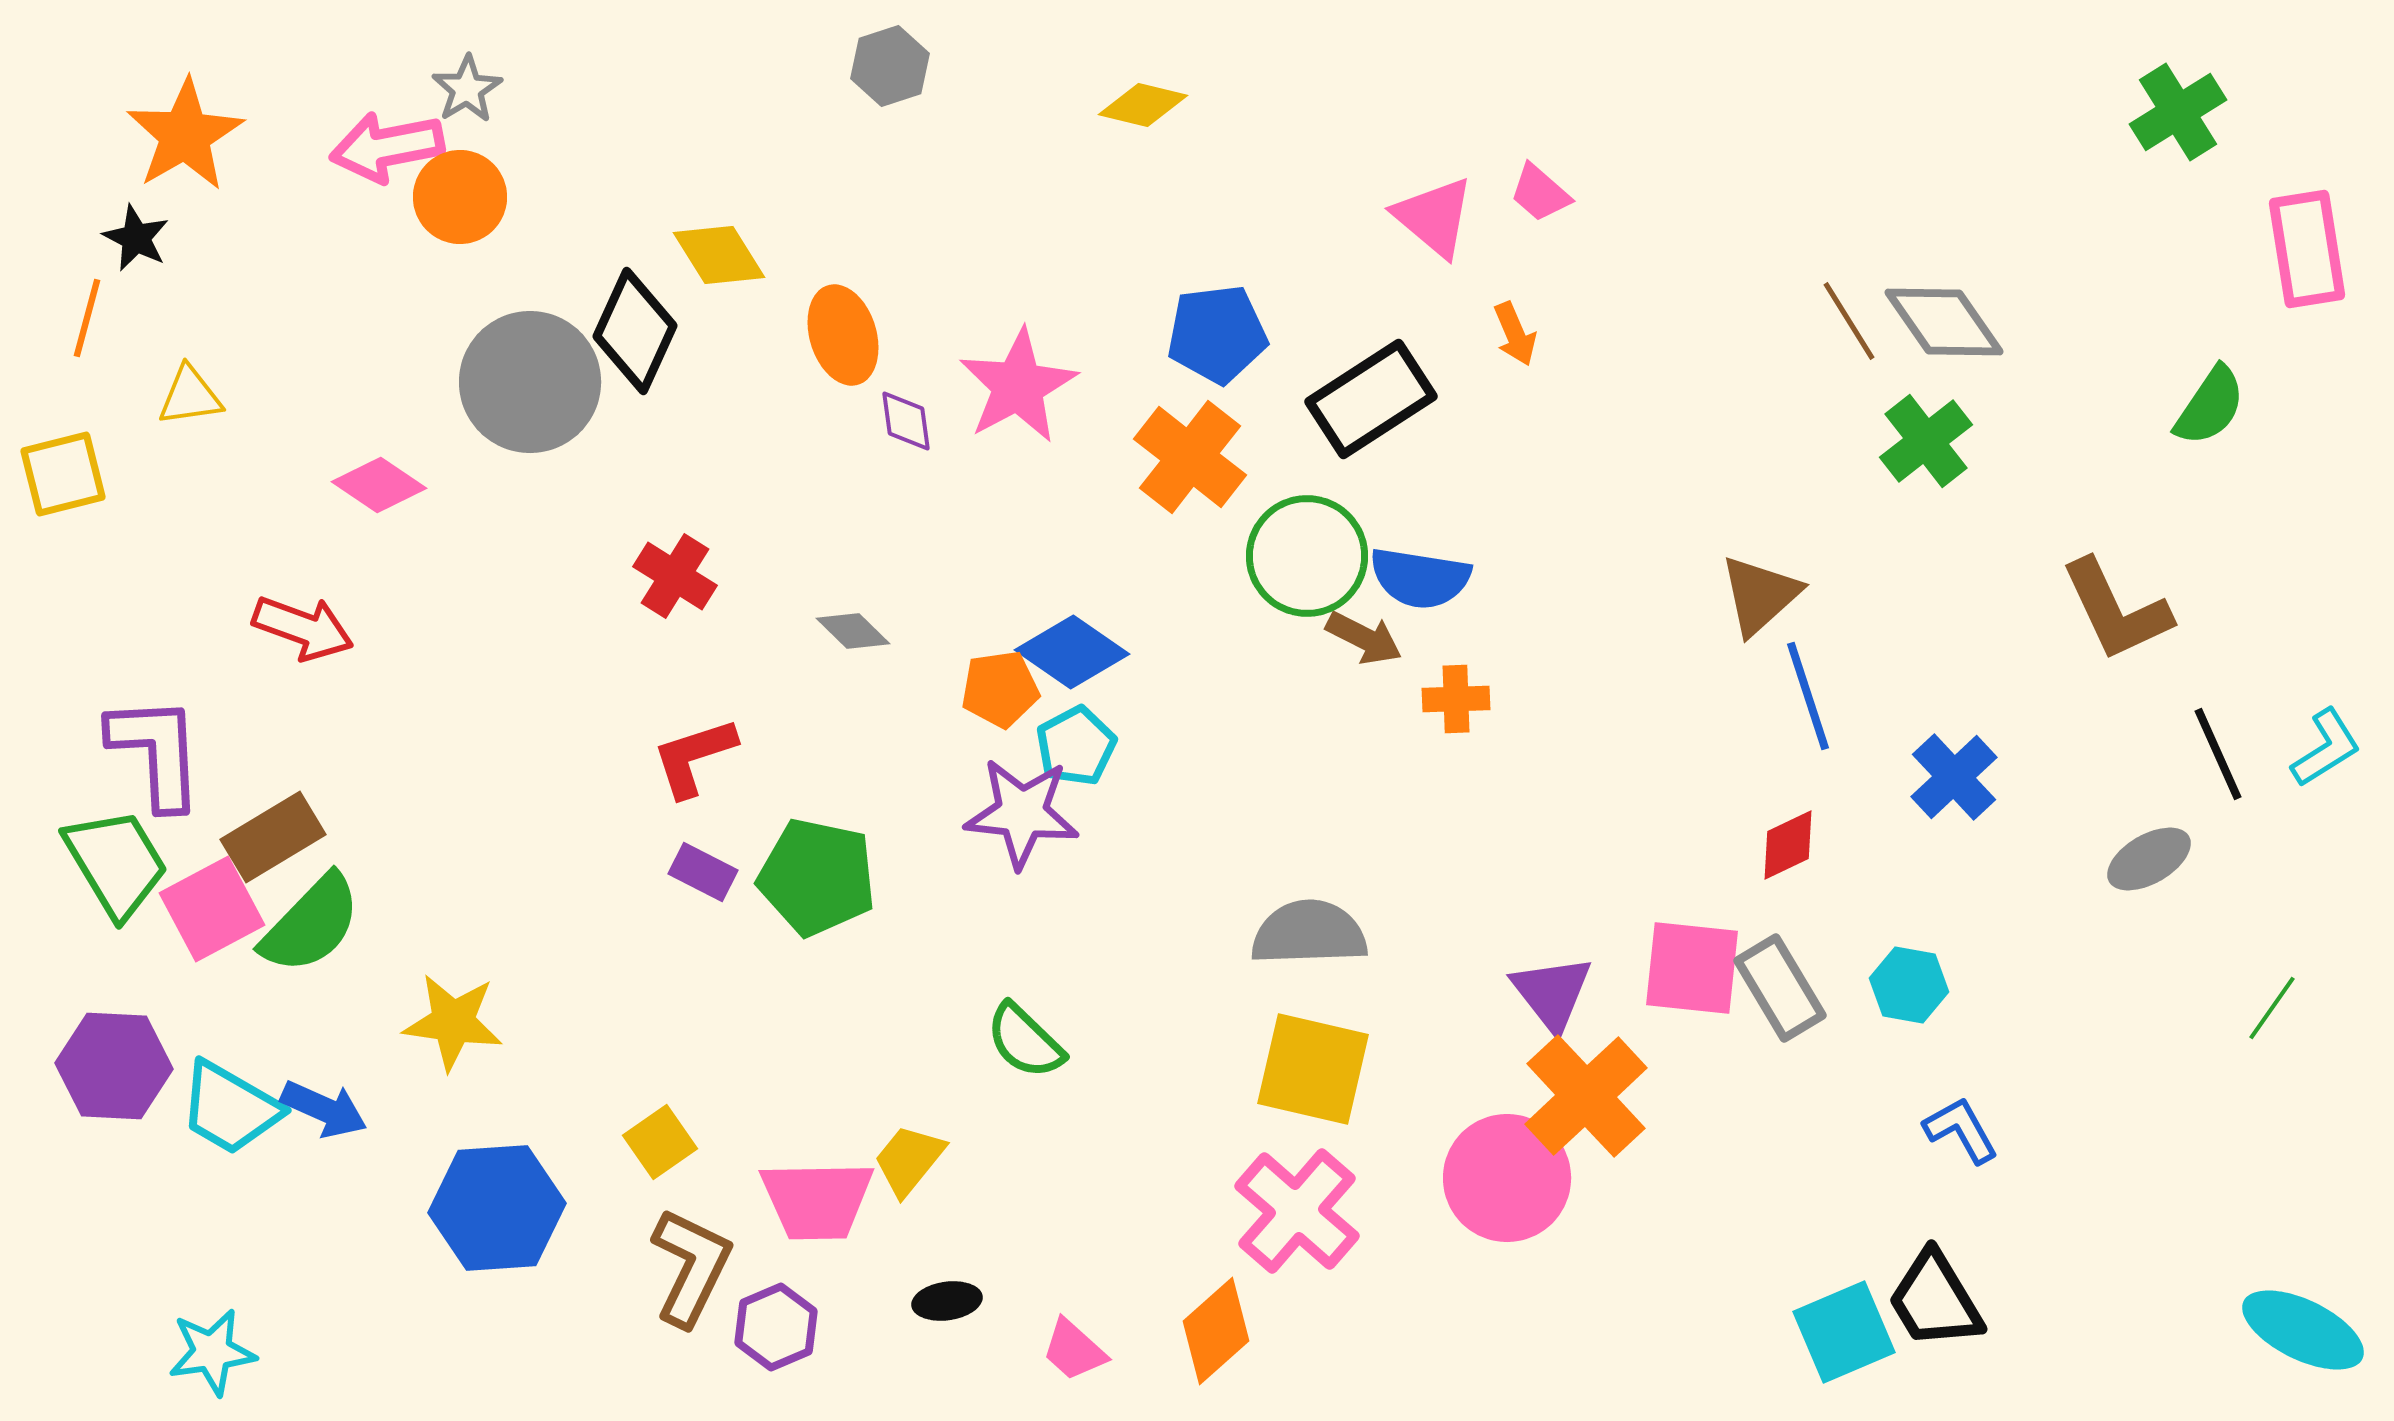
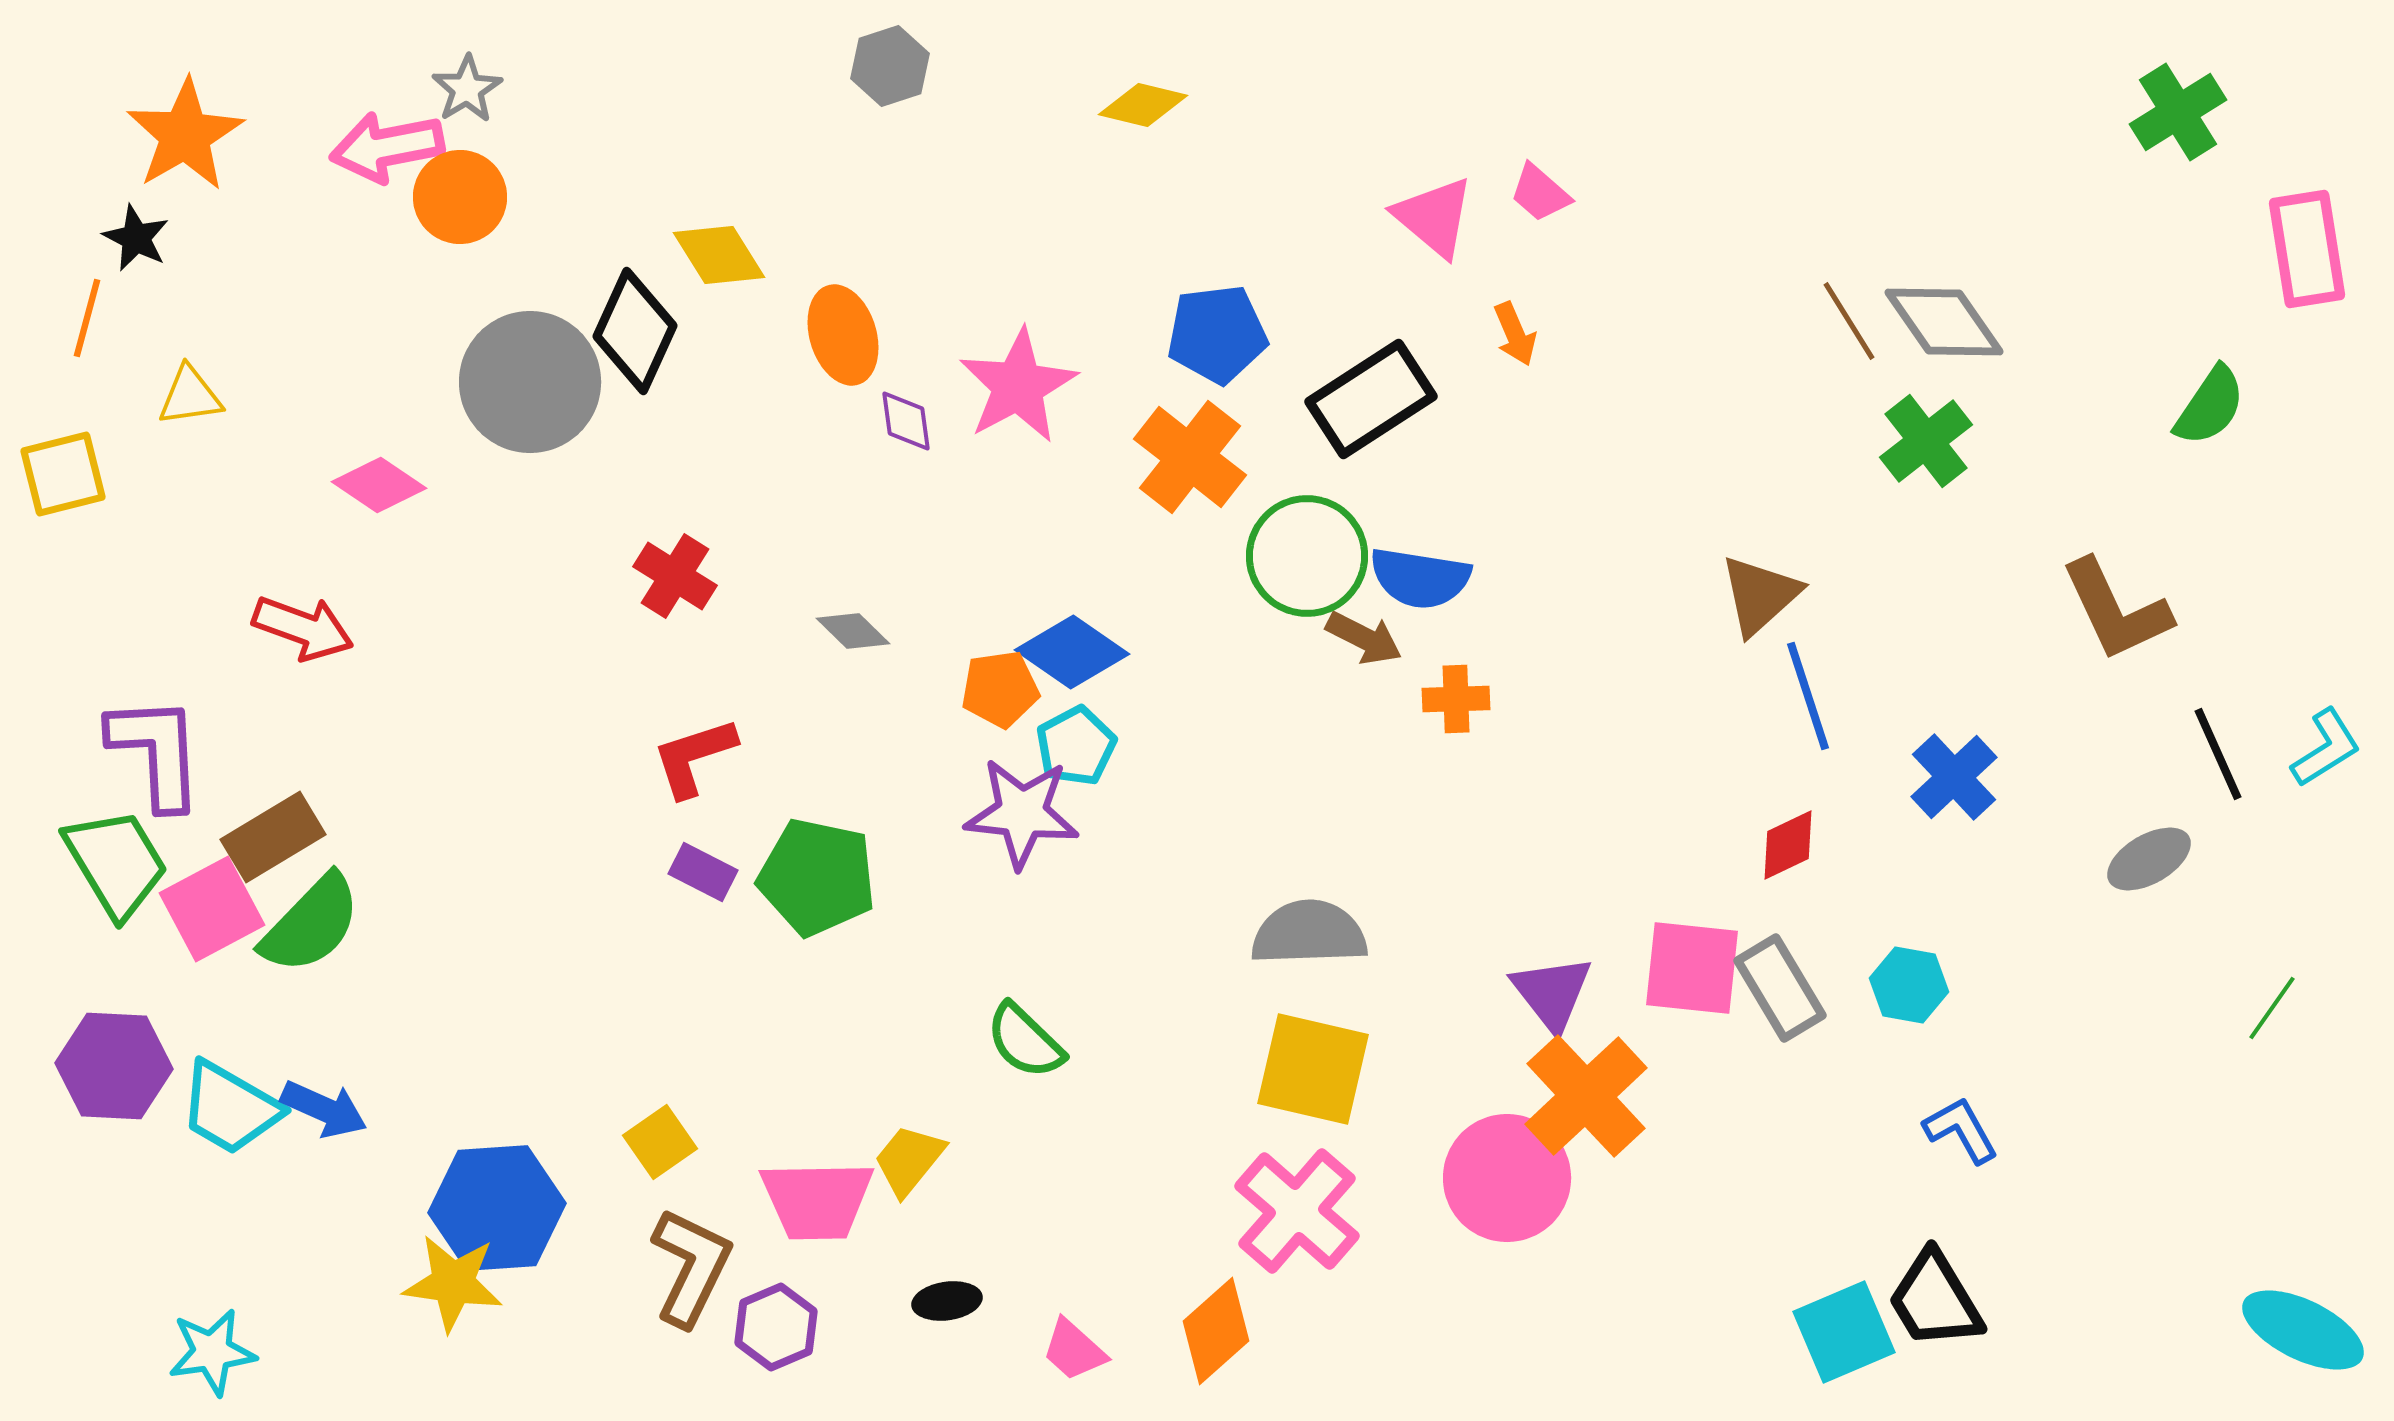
yellow star at (453, 1022): moved 261 px down
